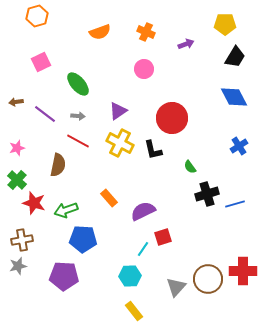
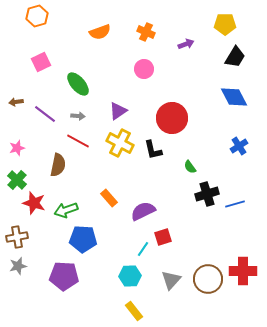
brown cross: moved 5 px left, 3 px up
gray triangle: moved 5 px left, 7 px up
